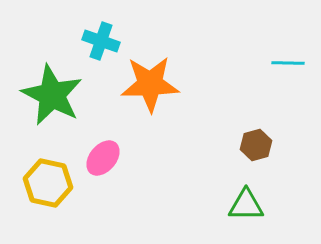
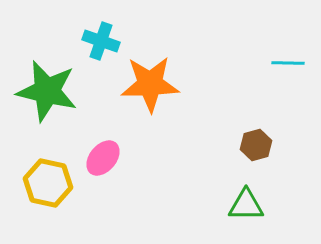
green star: moved 5 px left, 4 px up; rotated 14 degrees counterclockwise
